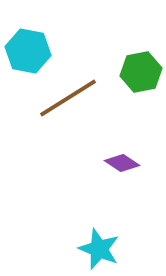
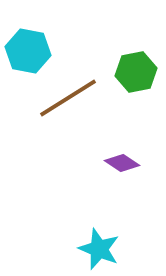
green hexagon: moved 5 px left
